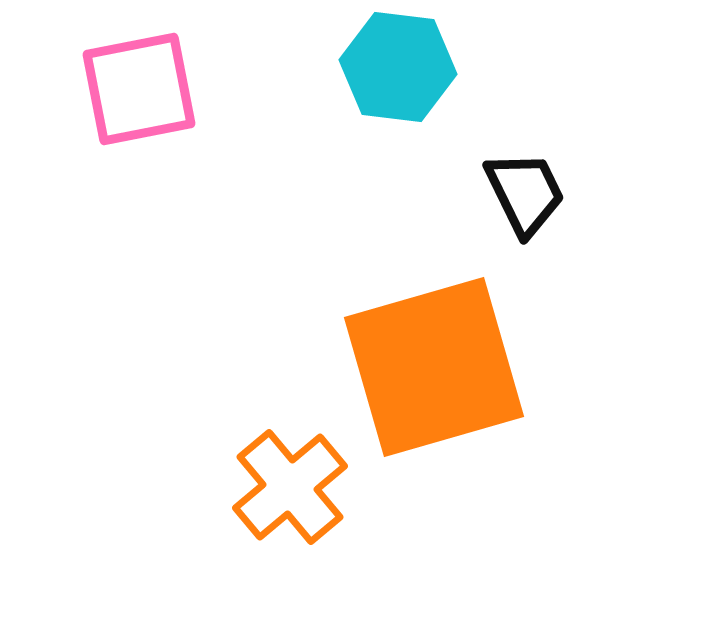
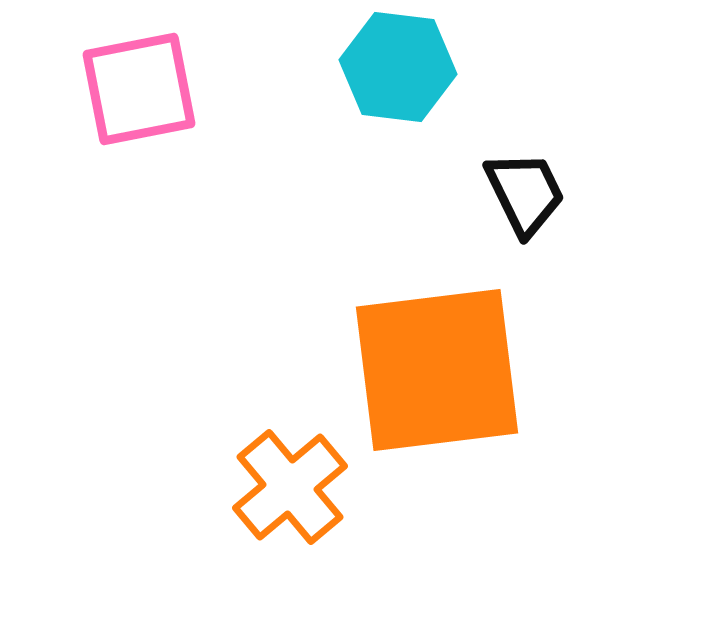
orange square: moved 3 px right, 3 px down; rotated 9 degrees clockwise
